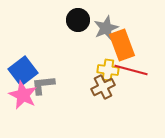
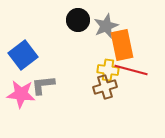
gray star: moved 2 px up
orange rectangle: rotated 8 degrees clockwise
blue square: moved 16 px up
brown cross: moved 2 px right; rotated 10 degrees clockwise
pink star: moved 2 px left, 1 px up; rotated 20 degrees counterclockwise
